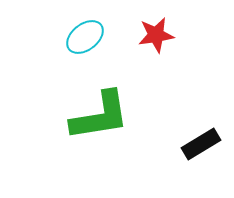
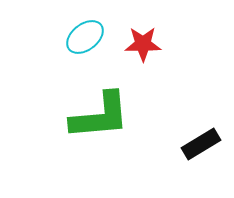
red star: moved 13 px left, 9 px down; rotated 9 degrees clockwise
green L-shape: rotated 4 degrees clockwise
